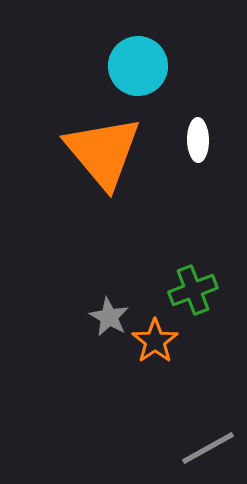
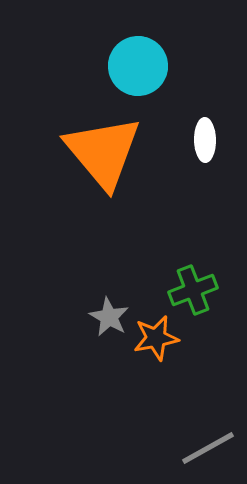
white ellipse: moved 7 px right
orange star: moved 1 px right, 3 px up; rotated 24 degrees clockwise
